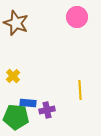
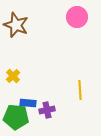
brown star: moved 2 px down
